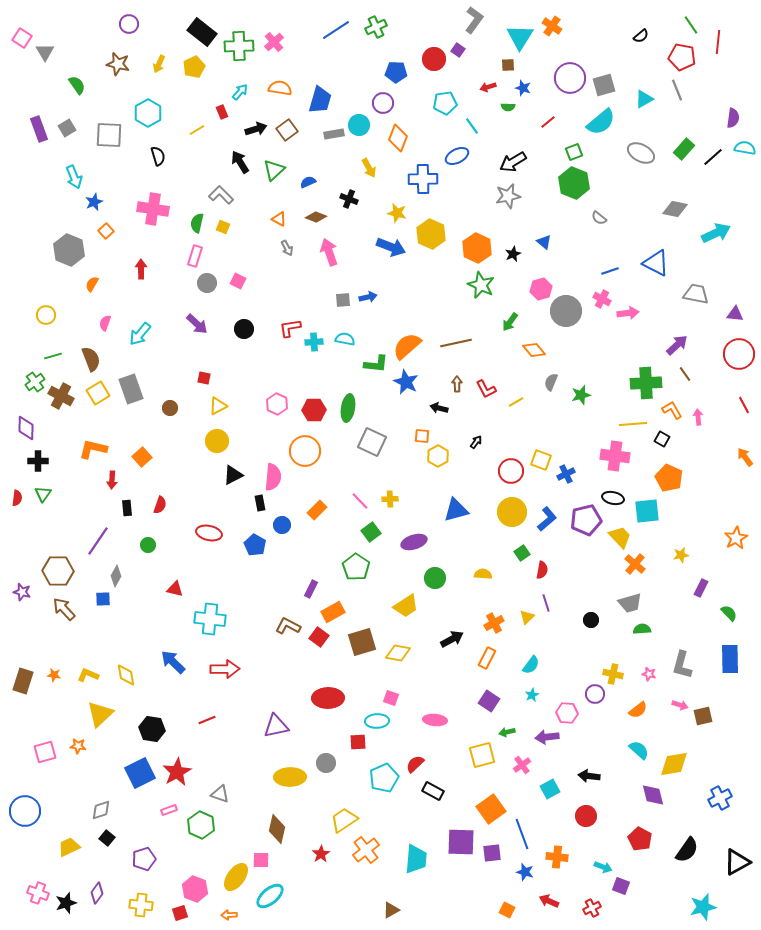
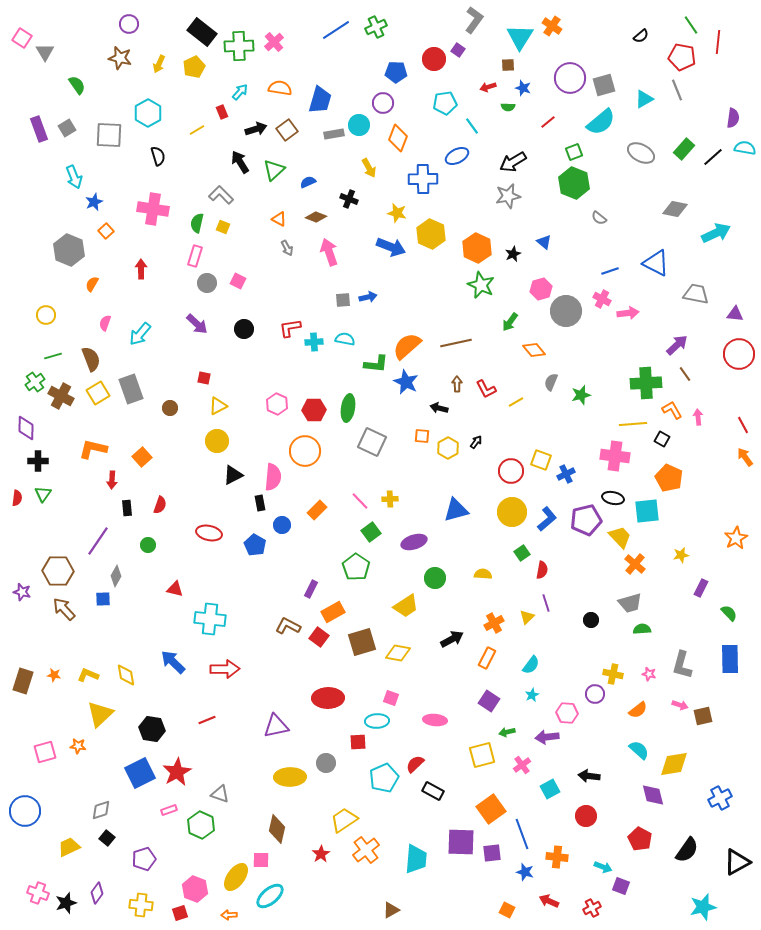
brown star at (118, 64): moved 2 px right, 6 px up
red line at (744, 405): moved 1 px left, 20 px down
yellow hexagon at (438, 456): moved 10 px right, 8 px up
